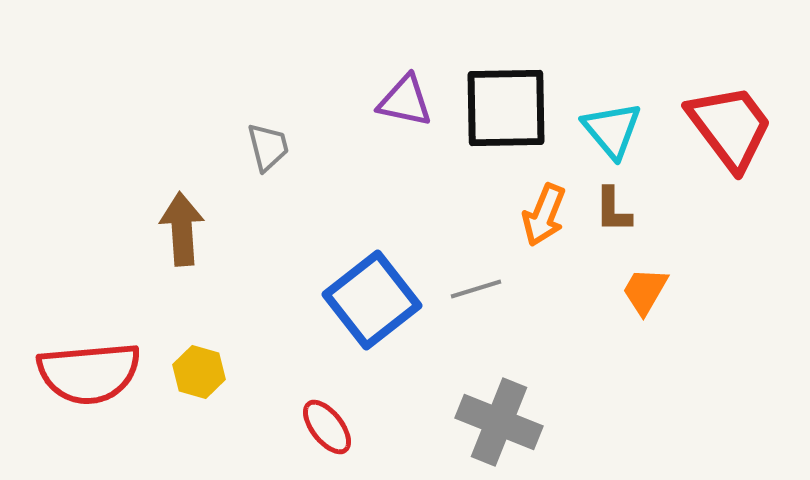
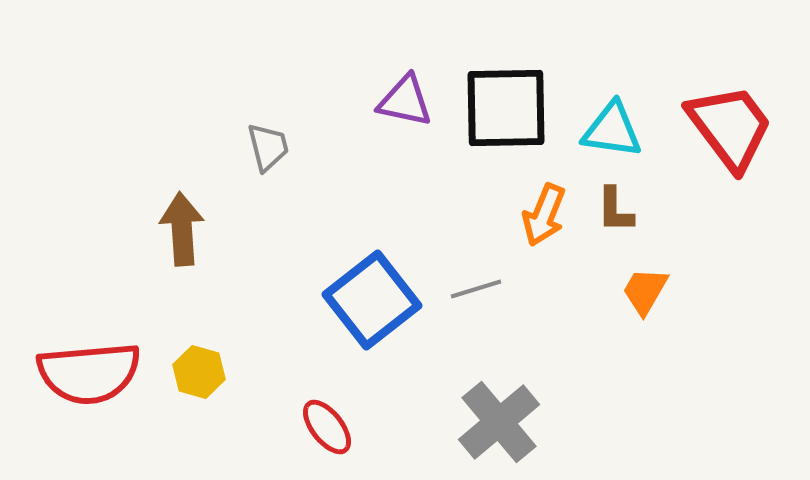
cyan triangle: rotated 42 degrees counterclockwise
brown L-shape: moved 2 px right
gray cross: rotated 28 degrees clockwise
